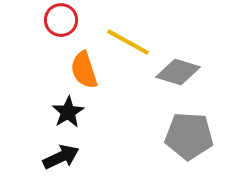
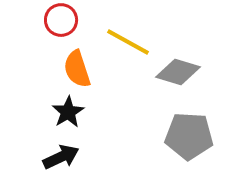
orange semicircle: moved 7 px left, 1 px up
